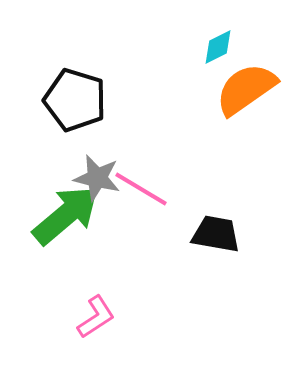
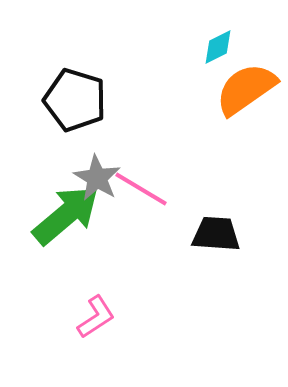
gray star: rotated 18 degrees clockwise
black trapezoid: rotated 6 degrees counterclockwise
